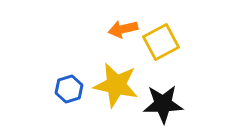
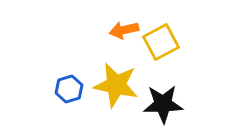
orange arrow: moved 1 px right, 1 px down
